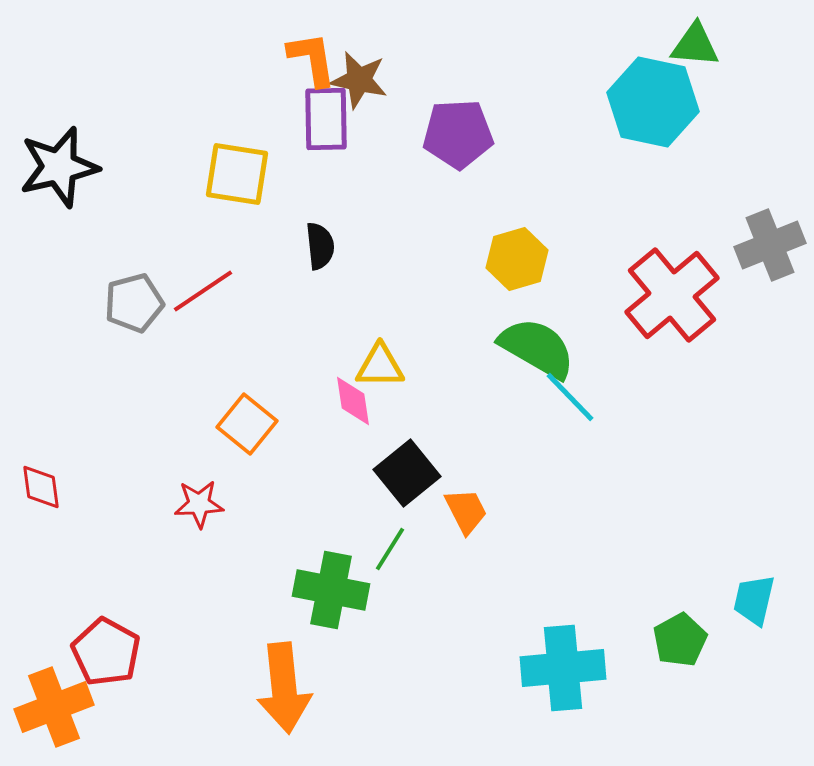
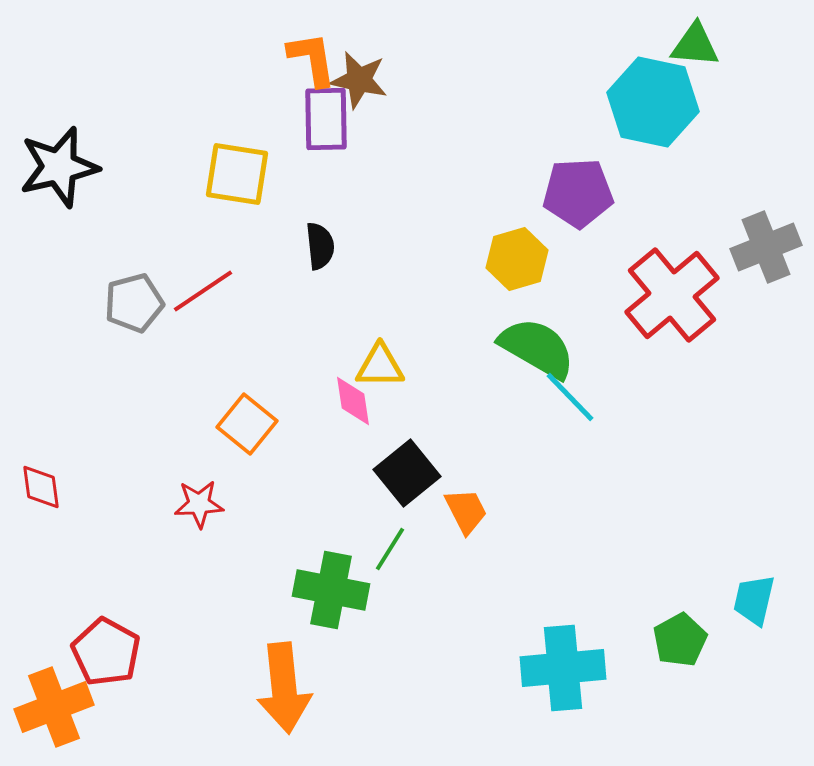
purple pentagon: moved 120 px right, 59 px down
gray cross: moved 4 px left, 2 px down
